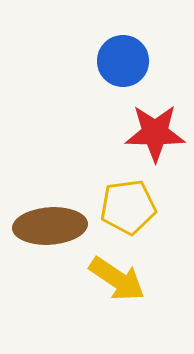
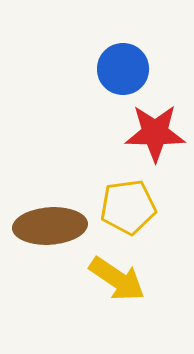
blue circle: moved 8 px down
